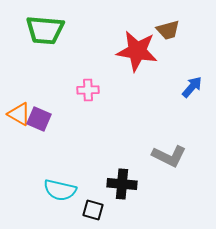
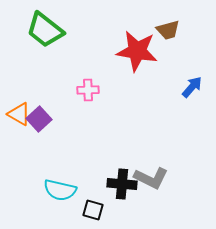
green trapezoid: rotated 33 degrees clockwise
purple square: rotated 25 degrees clockwise
gray L-shape: moved 18 px left, 22 px down
